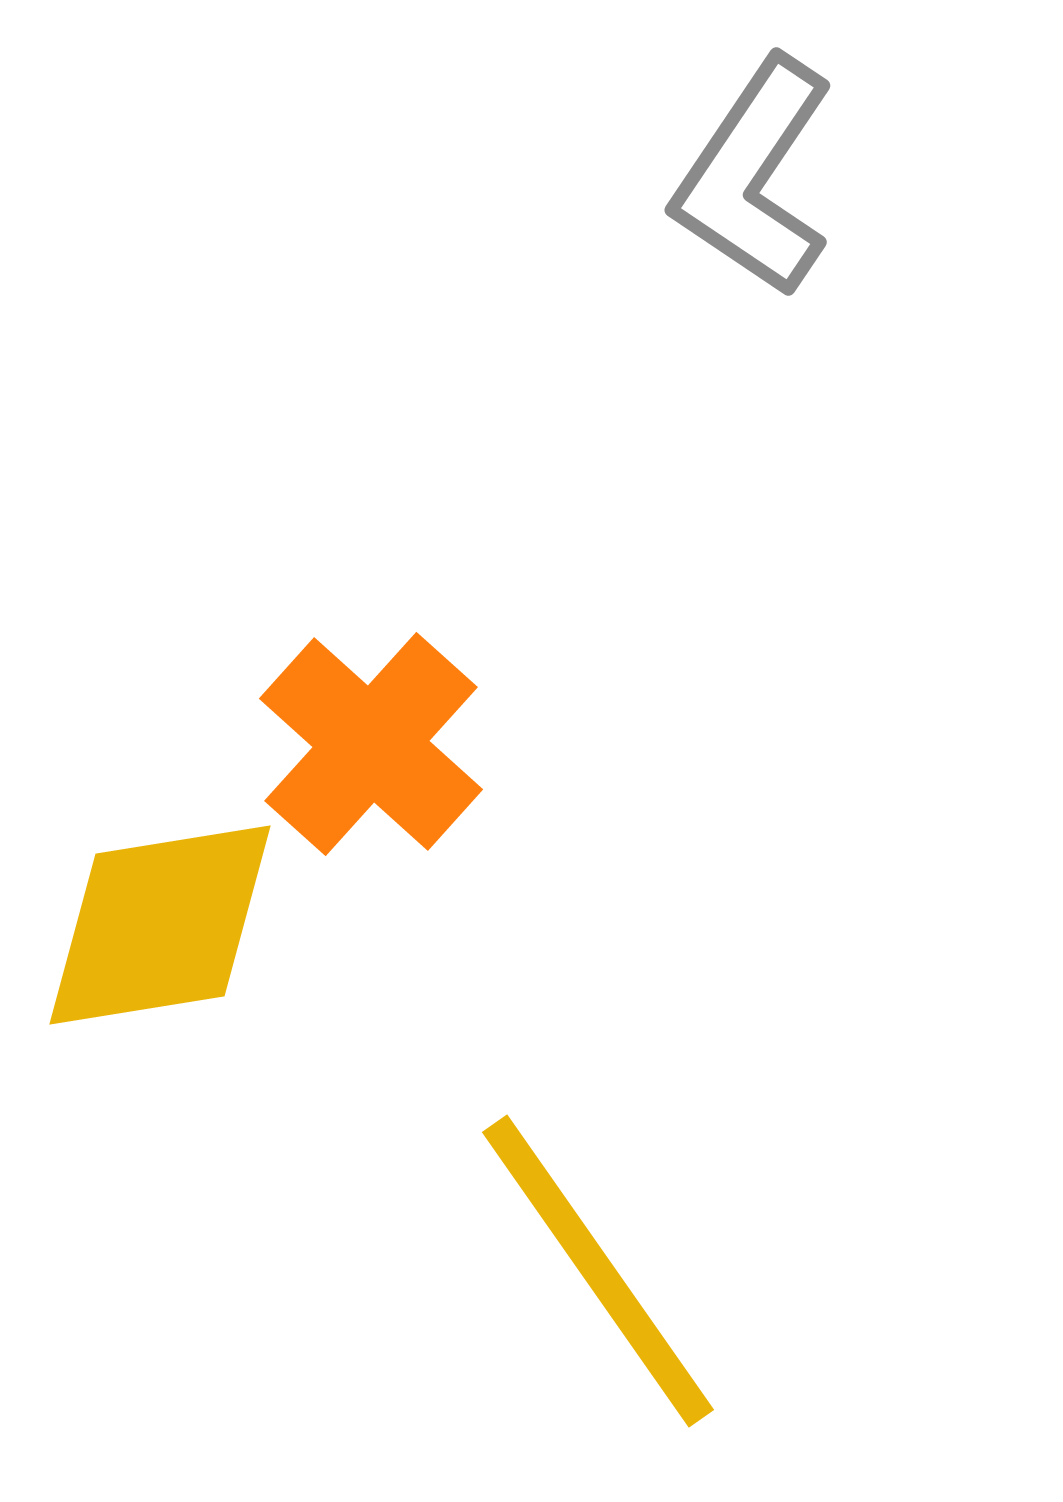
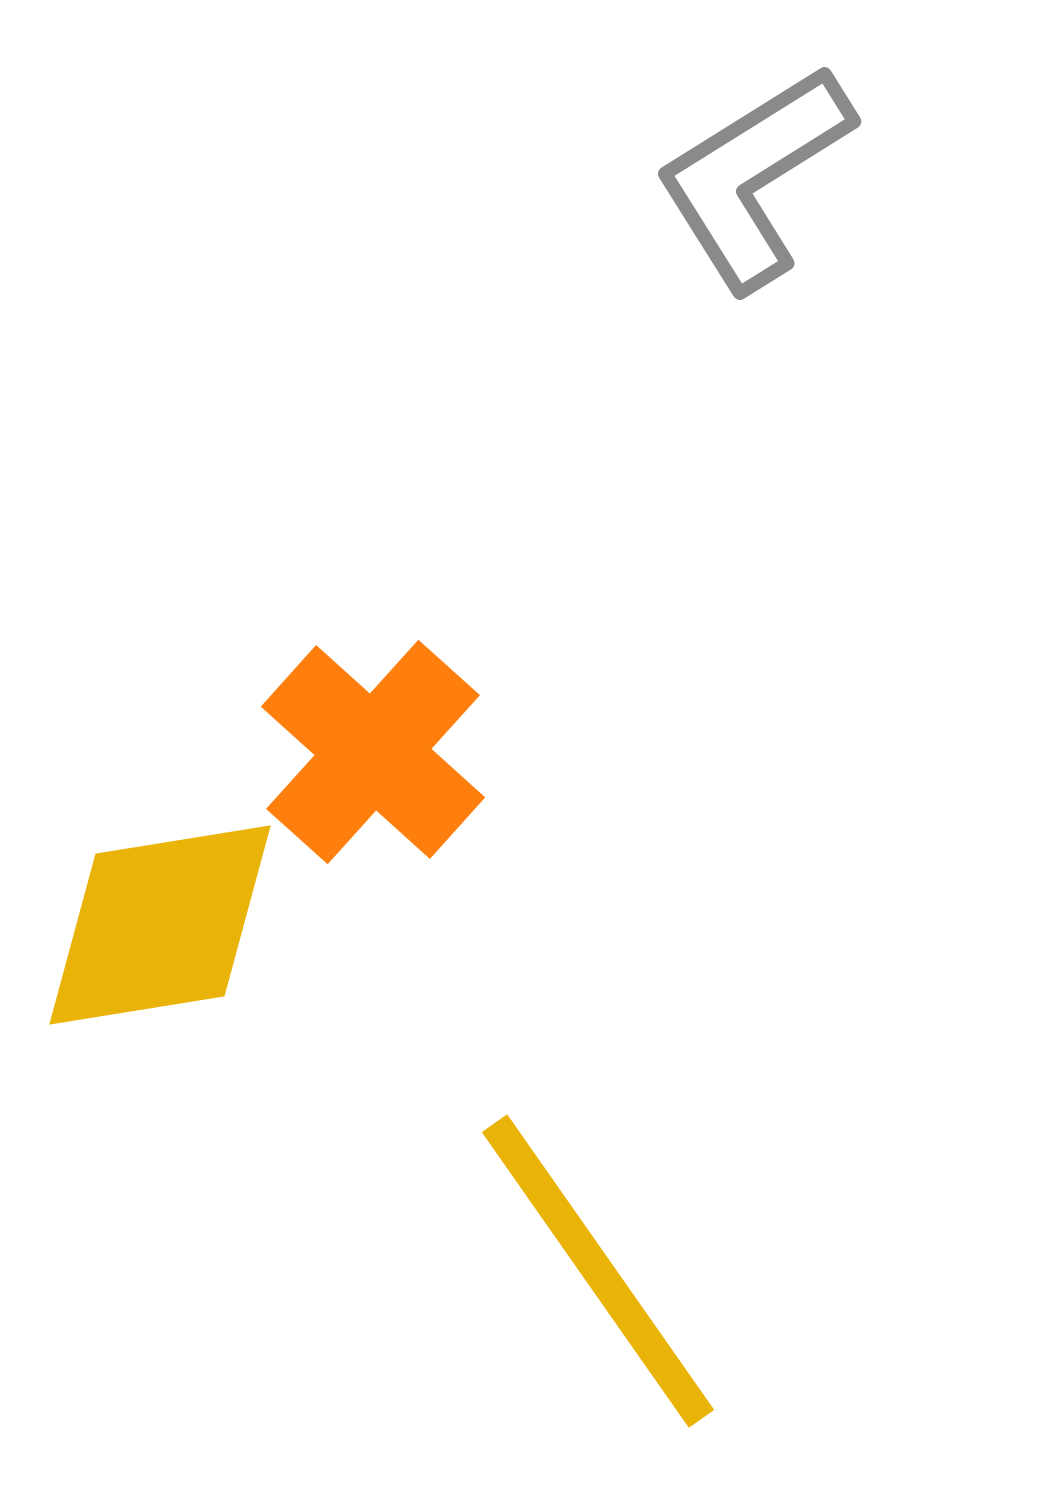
gray L-shape: rotated 24 degrees clockwise
orange cross: moved 2 px right, 8 px down
